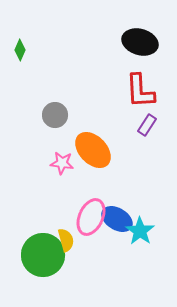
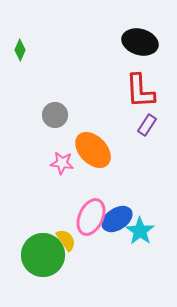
blue ellipse: rotated 64 degrees counterclockwise
yellow semicircle: rotated 20 degrees counterclockwise
